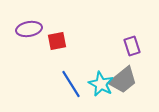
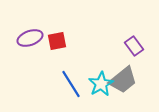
purple ellipse: moved 1 px right, 9 px down; rotated 10 degrees counterclockwise
purple rectangle: moved 2 px right; rotated 18 degrees counterclockwise
cyan star: rotated 15 degrees clockwise
